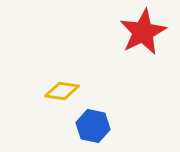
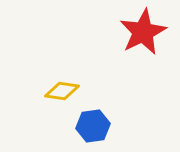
blue hexagon: rotated 20 degrees counterclockwise
